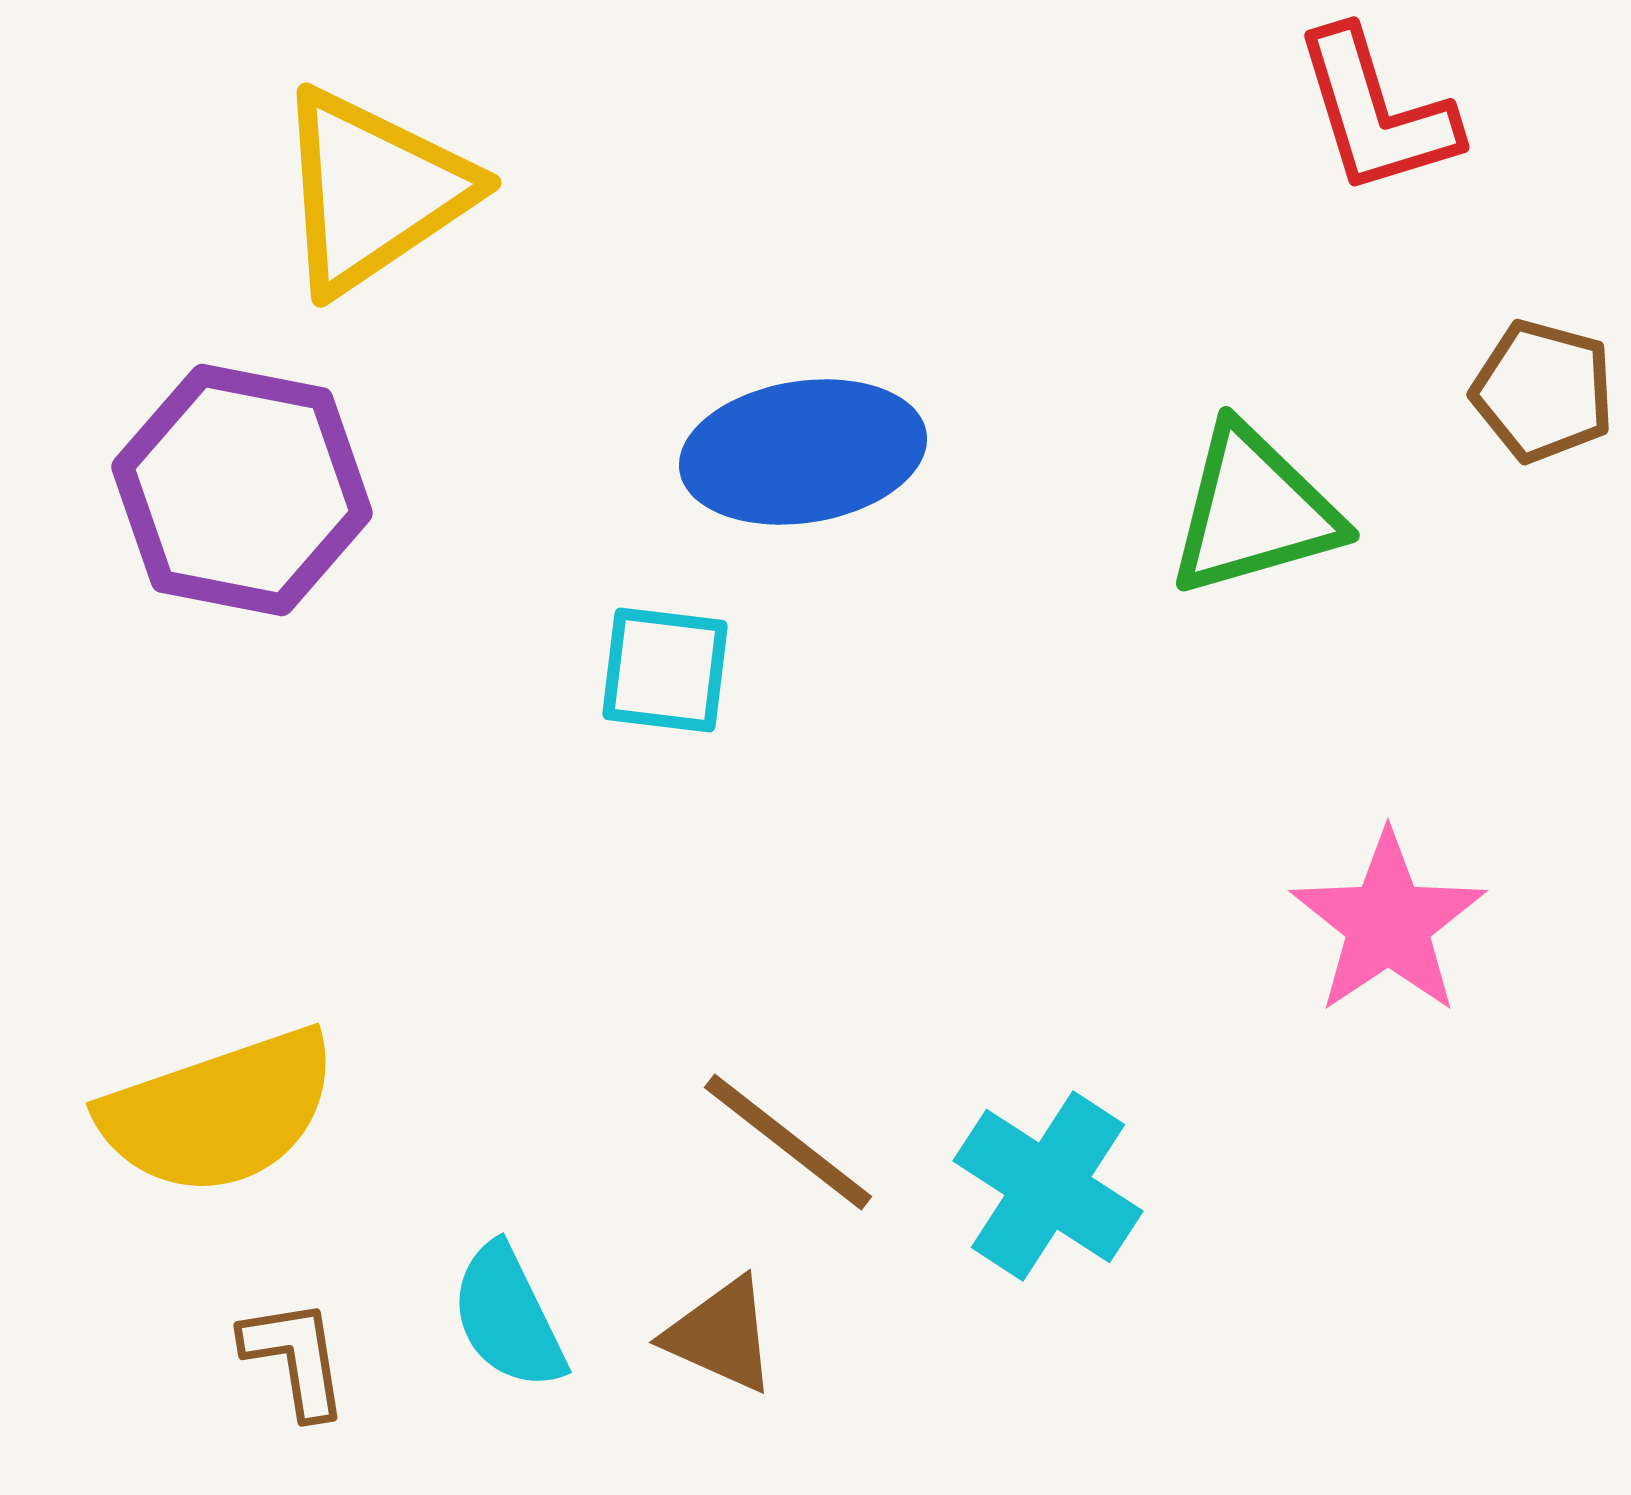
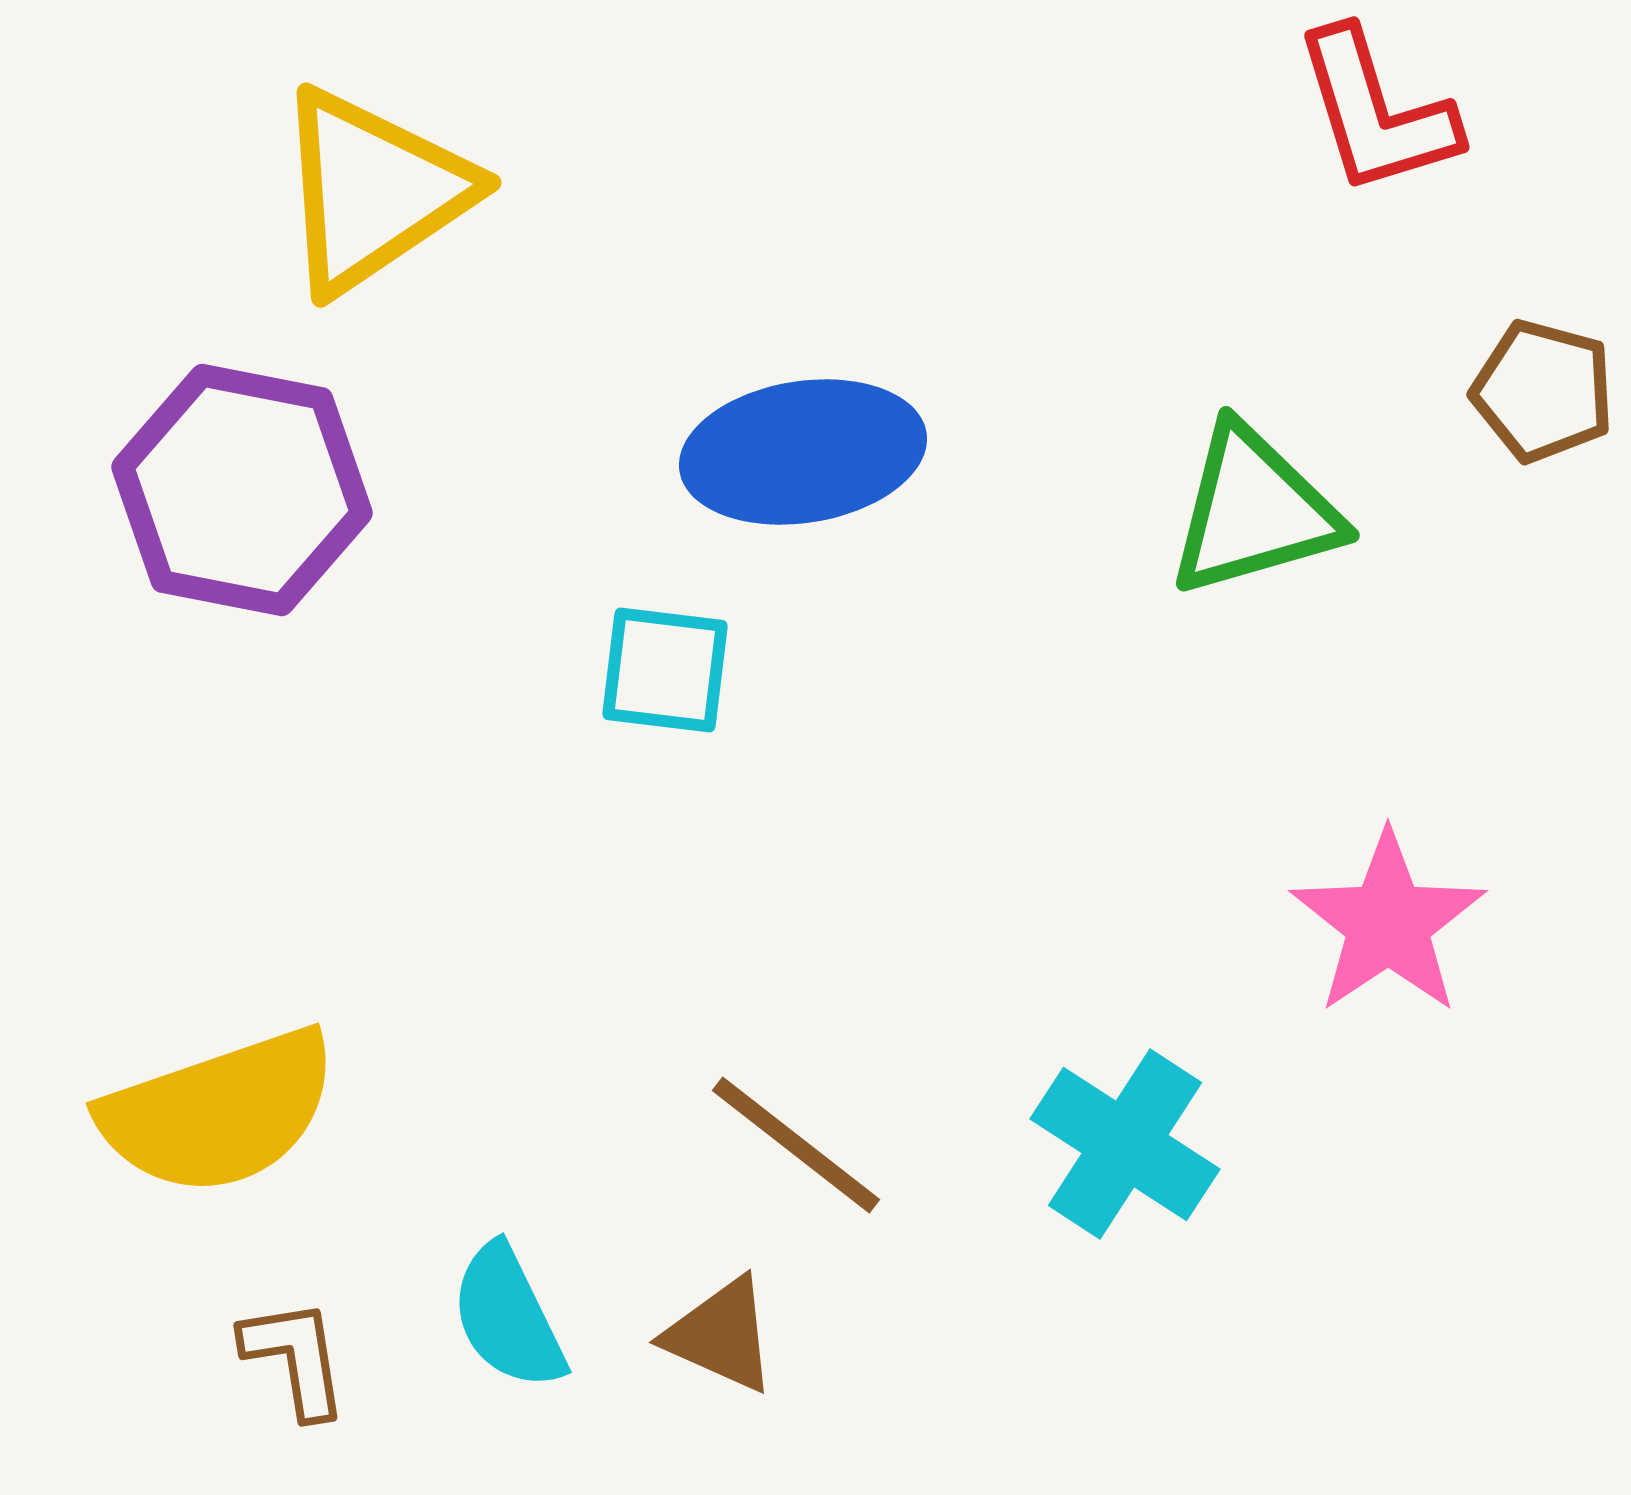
brown line: moved 8 px right, 3 px down
cyan cross: moved 77 px right, 42 px up
